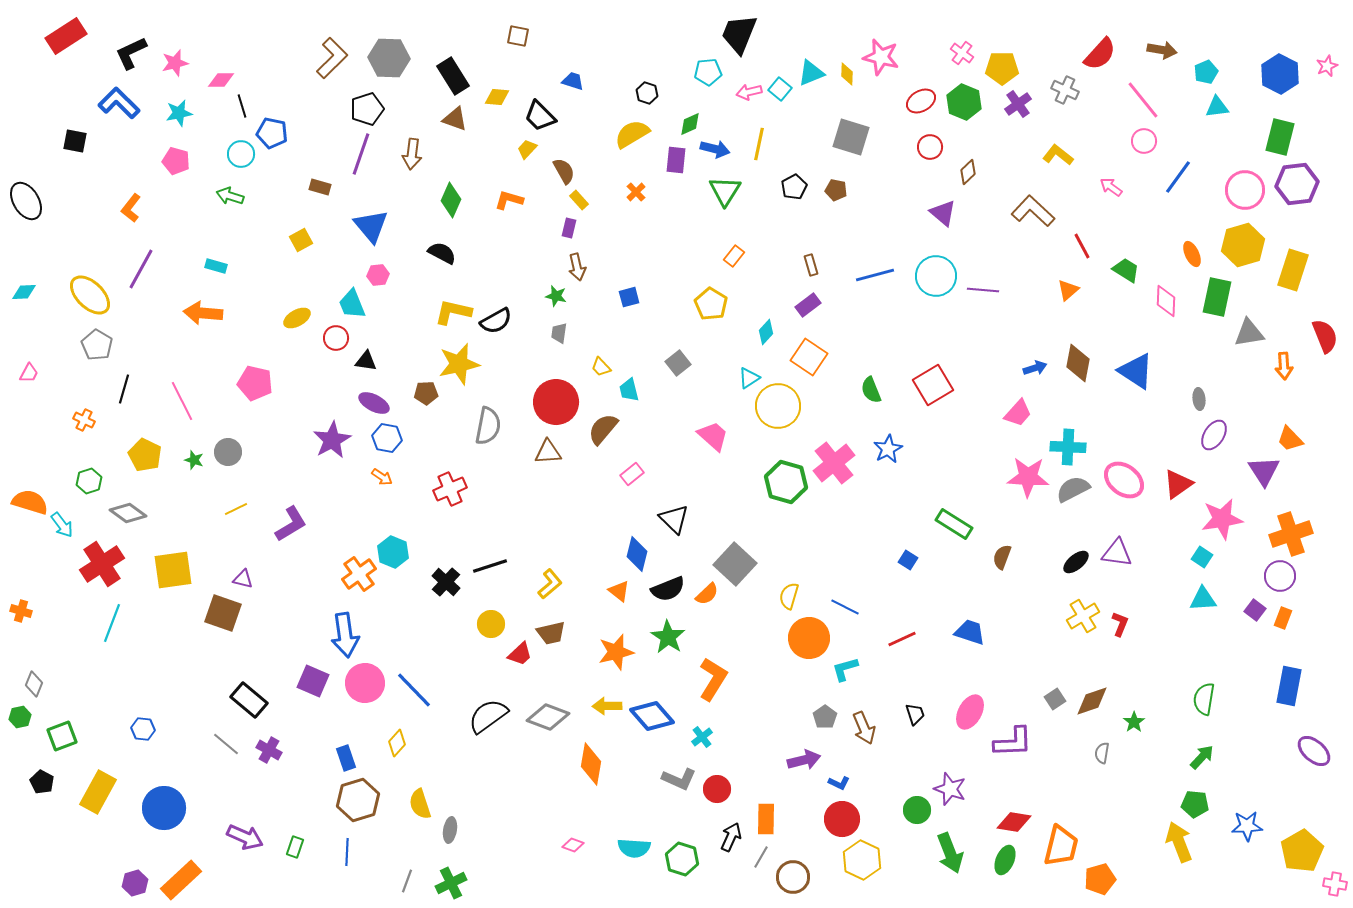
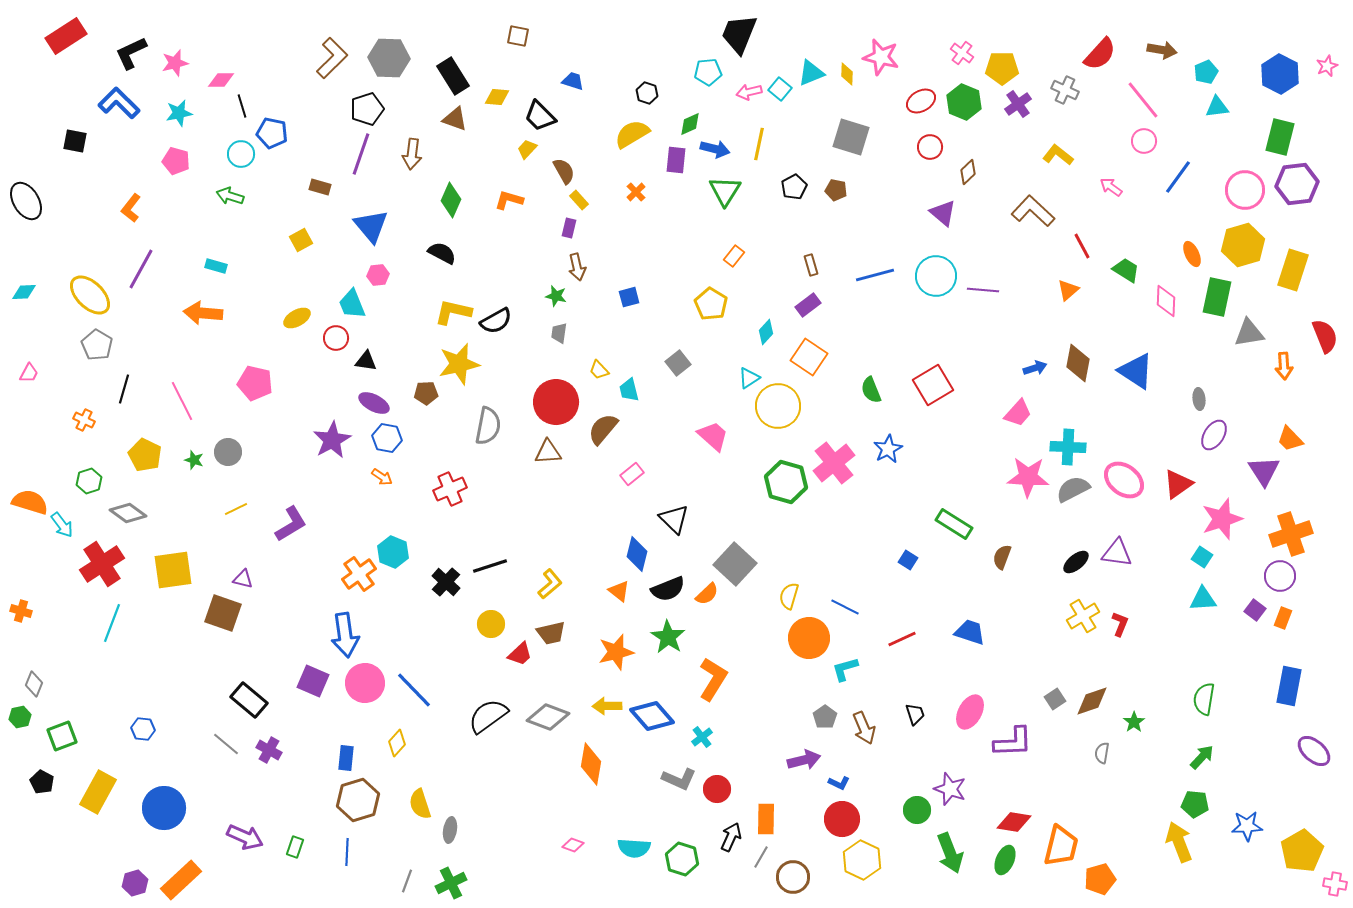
yellow trapezoid at (601, 367): moved 2 px left, 3 px down
pink star at (1222, 519): rotated 9 degrees counterclockwise
blue rectangle at (346, 758): rotated 25 degrees clockwise
